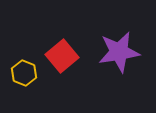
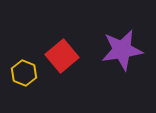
purple star: moved 3 px right, 2 px up
